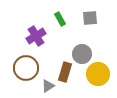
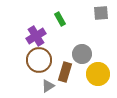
gray square: moved 11 px right, 5 px up
brown circle: moved 13 px right, 8 px up
